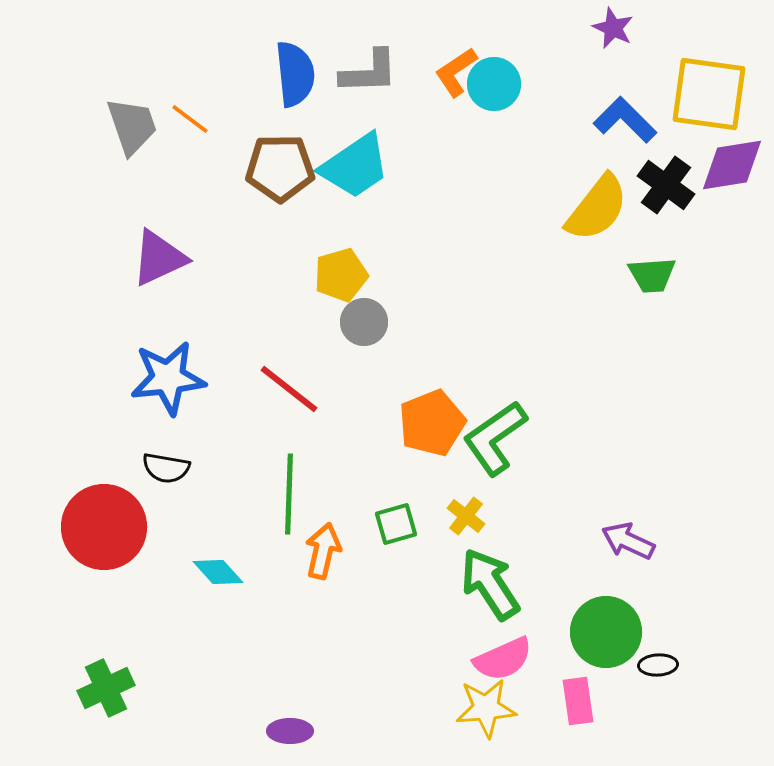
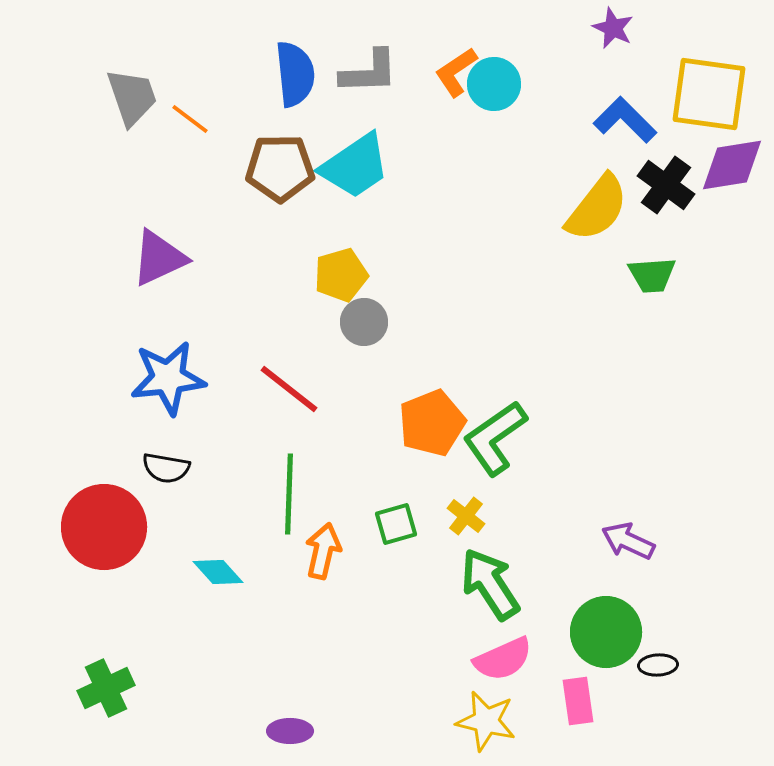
gray trapezoid: moved 29 px up
yellow star: moved 13 px down; rotated 18 degrees clockwise
